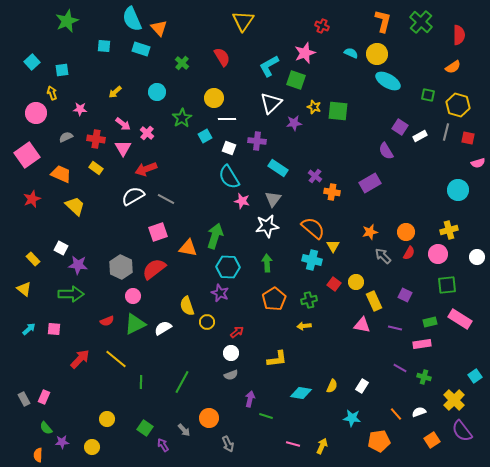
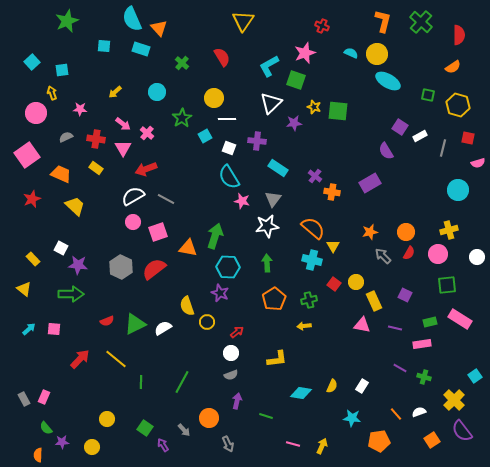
gray line at (446, 132): moved 3 px left, 16 px down
pink circle at (133, 296): moved 74 px up
purple arrow at (250, 399): moved 13 px left, 2 px down
